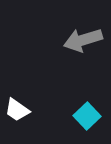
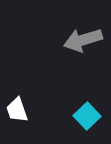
white trapezoid: rotated 36 degrees clockwise
